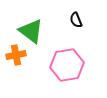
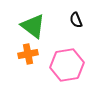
green triangle: moved 2 px right, 5 px up
orange cross: moved 12 px right, 1 px up
